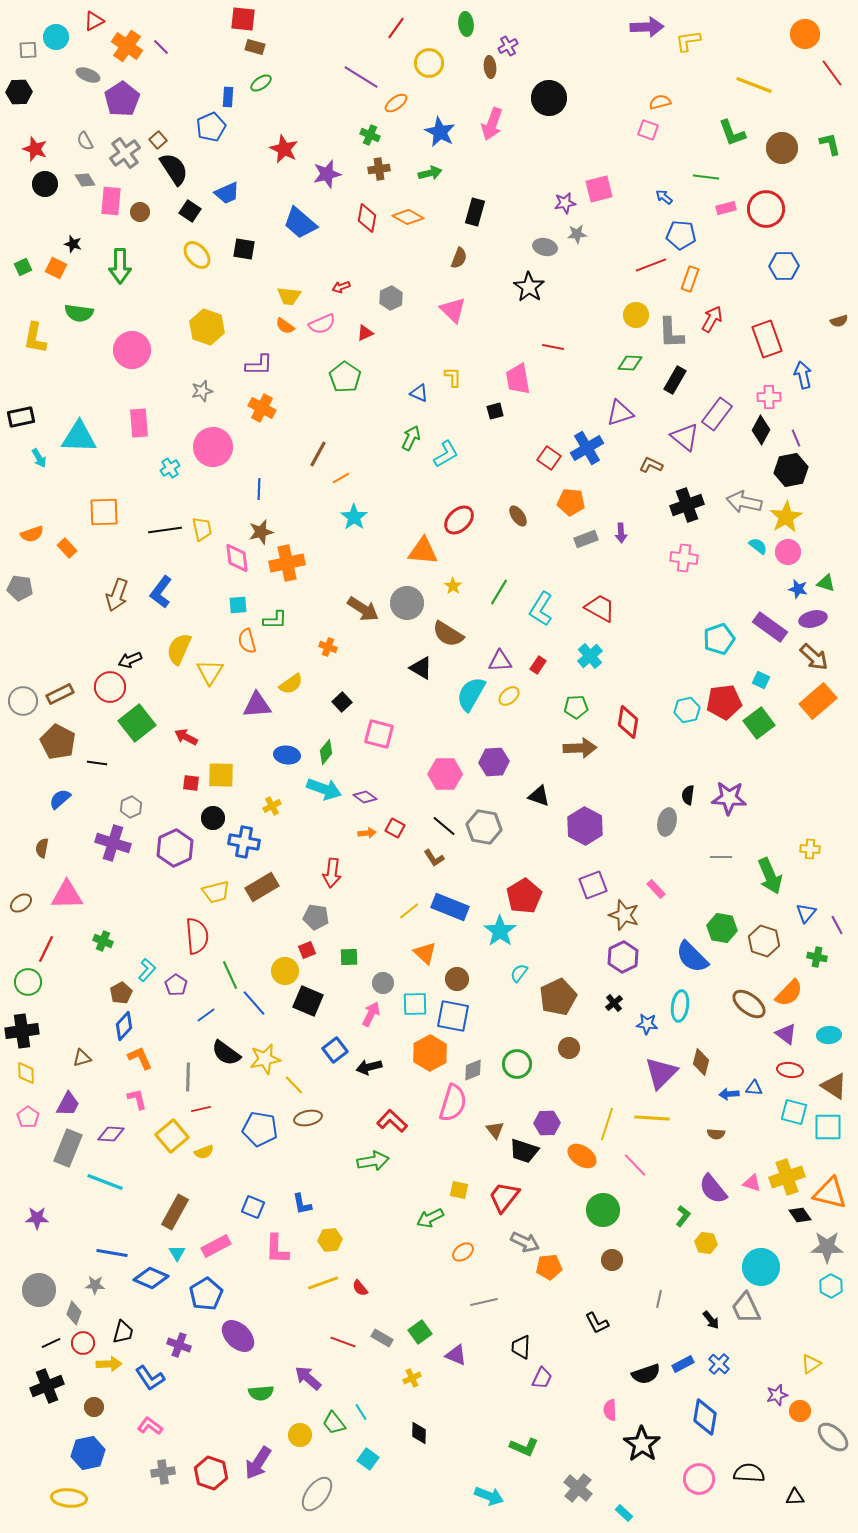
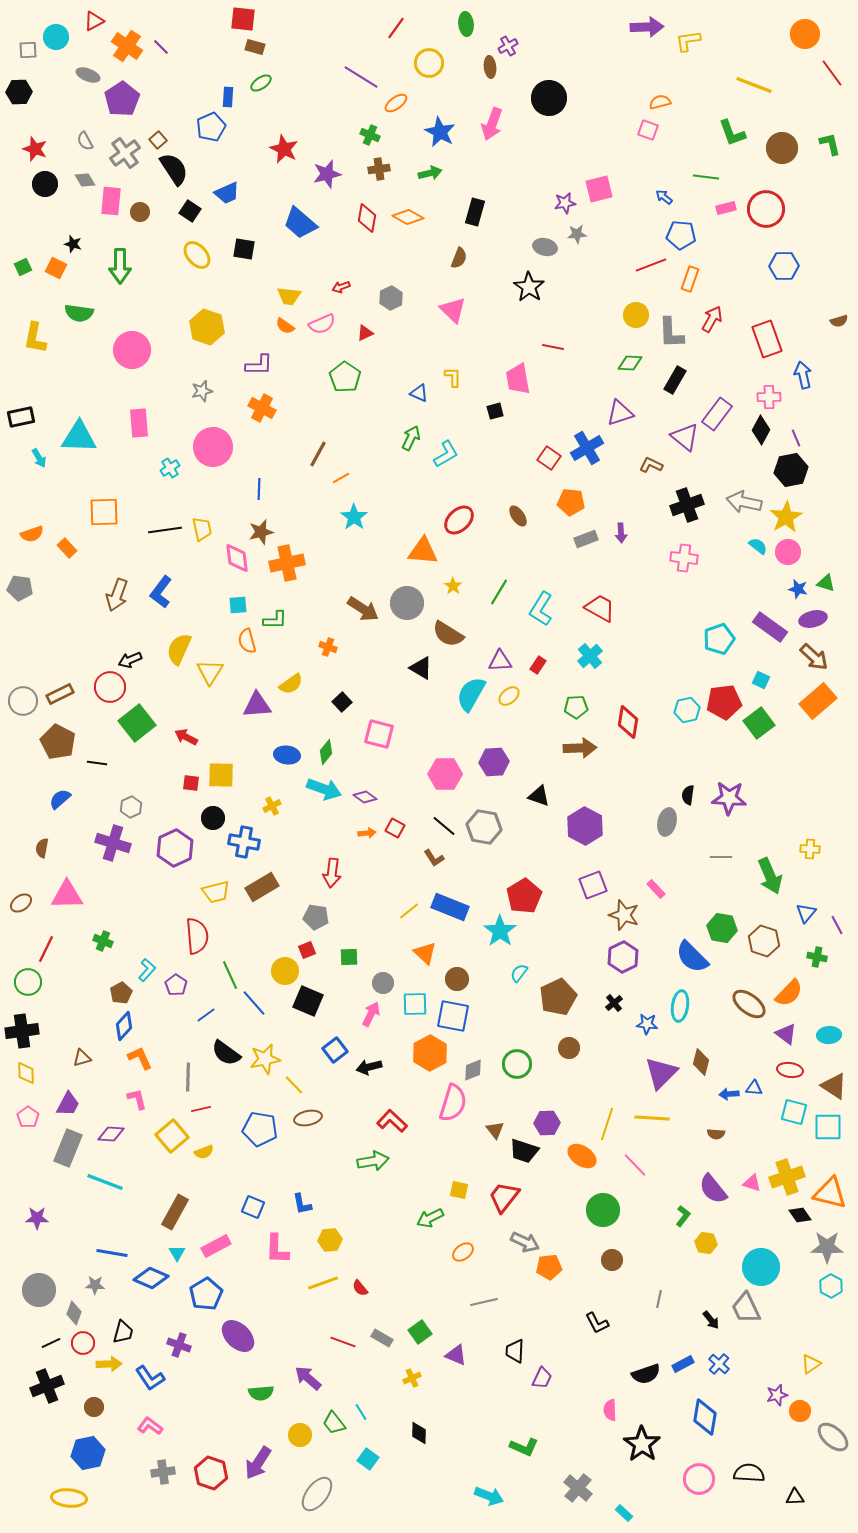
black trapezoid at (521, 1347): moved 6 px left, 4 px down
